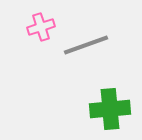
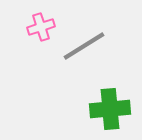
gray line: moved 2 px left, 1 px down; rotated 12 degrees counterclockwise
